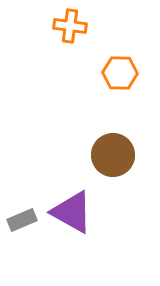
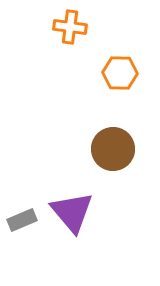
orange cross: moved 1 px down
brown circle: moved 6 px up
purple triangle: rotated 21 degrees clockwise
